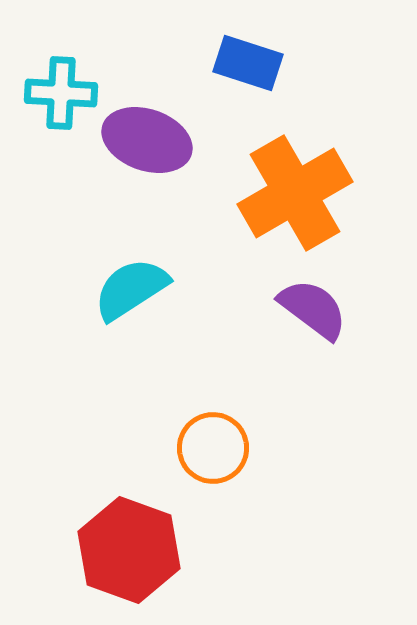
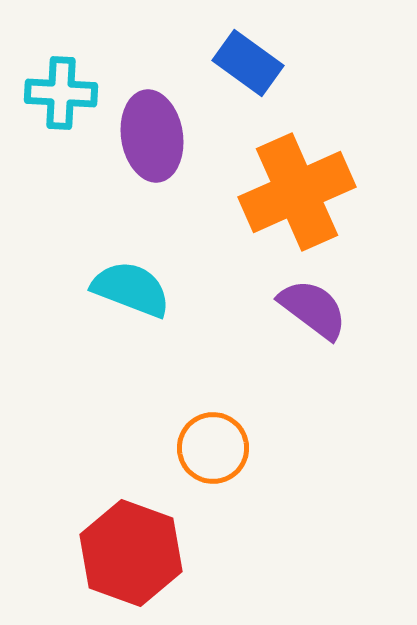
blue rectangle: rotated 18 degrees clockwise
purple ellipse: moved 5 px right, 4 px up; rotated 62 degrees clockwise
orange cross: moved 2 px right, 1 px up; rotated 6 degrees clockwise
cyan semicircle: rotated 54 degrees clockwise
red hexagon: moved 2 px right, 3 px down
